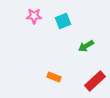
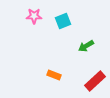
orange rectangle: moved 2 px up
